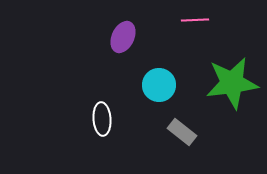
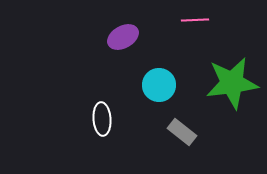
purple ellipse: rotated 36 degrees clockwise
